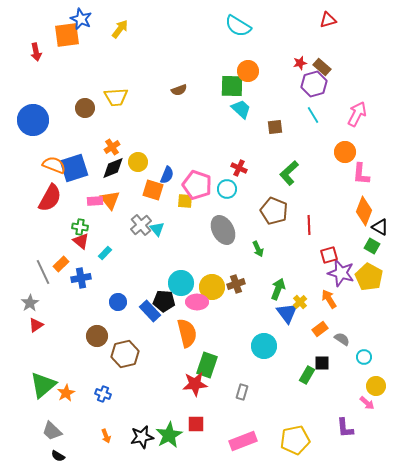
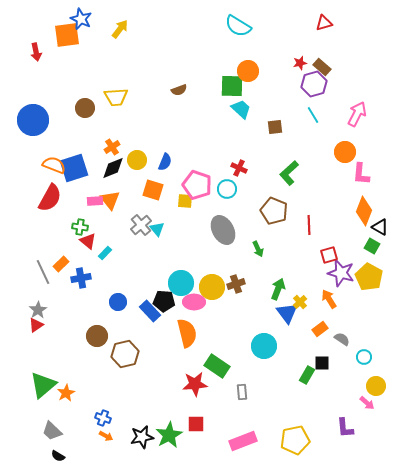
red triangle at (328, 20): moved 4 px left, 3 px down
yellow circle at (138, 162): moved 1 px left, 2 px up
blue semicircle at (167, 175): moved 2 px left, 13 px up
red triangle at (81, 241): moved 7 px right
pink ellipse at (197, 302): moved 3 px left
gray star at (30, 303): moved 8 px right, 7 px down
green rectangle at (207, 365): moved 10 px right, 1 px down; rotated 75 degrees counterclockwise
gray rectangle at (242, 392): rotated 21 degrees counterclockwise
blue cross at (103, 394): moved 24 px down
orange arrow at (106, 436): rotated 40 degrees counterclockwise
